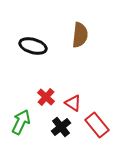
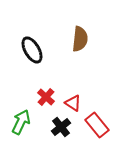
brown semicircle: moved 4 px down
black ellipse: moved 1 px left, 4 px down; rotated 44 degrees clockwise
